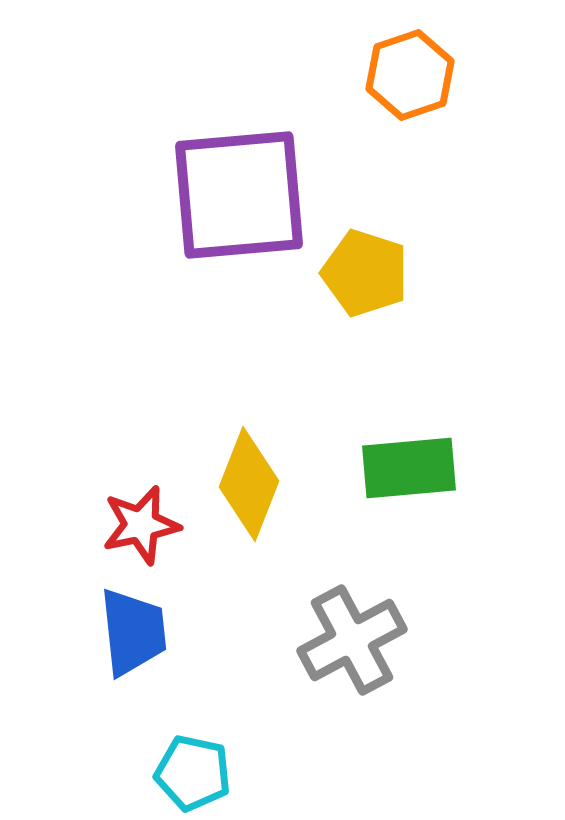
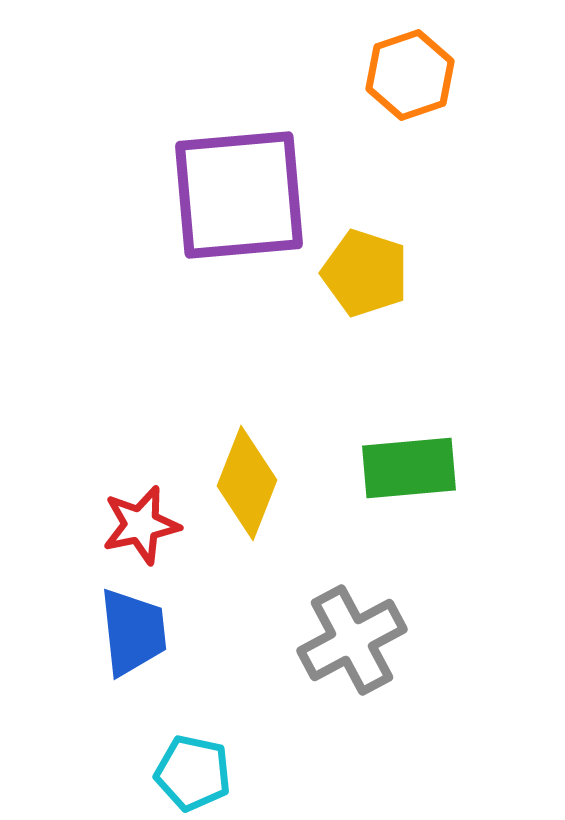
yellow diamond: moved 2 px left, 1 px up
